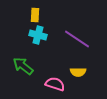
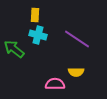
green arrow: moved 9 px left, 17 px up
yellow semicircle: moved 2 px left
pink semicircle: rotated 18 degrees counterclockwise
